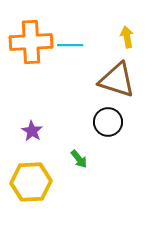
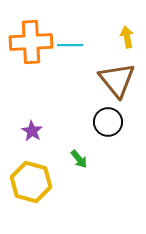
brown triangle: rotated 33 degrees clockwise
yellow hexagon: rotated 18 degrees clockwise
